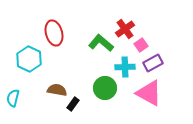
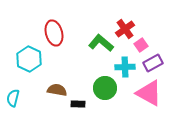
black rectangle: moved 5 px right; rotated 56 degrees clockwise
